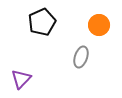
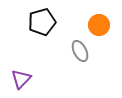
black pentagon: rotated 8 degrees clockwise
gray ellipse: moved 1 px left, 6 px up; rotated 45 degrees counterclockwise
